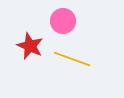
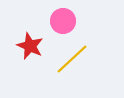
yellow line: rotated 63 degrees counterclockwise
